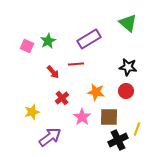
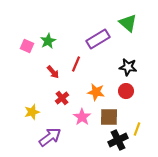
purple rectangle: moved 9 px right
red line: rotated 63 degrees counterclockwise
